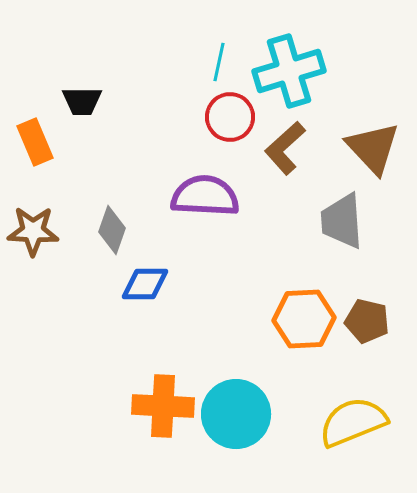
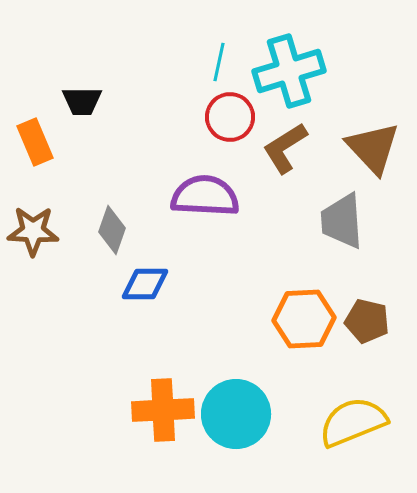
brown L-shape: rotated 10 degrees clockwise
orange cross: moved 4 px down; rotated 6 degrees counterclockwise
